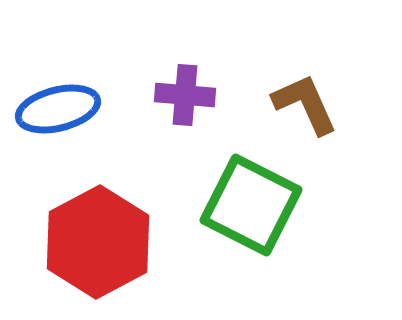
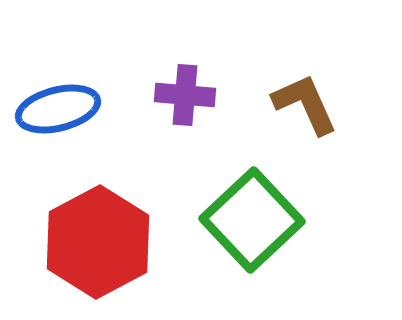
green square: moved 1 px right, 15 px down; rotated 20 degrees clockwise
